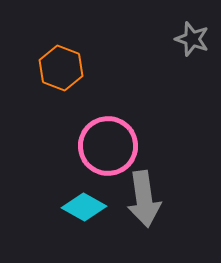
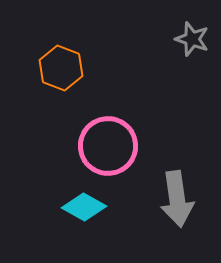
gray arrow: moved 33 px right
